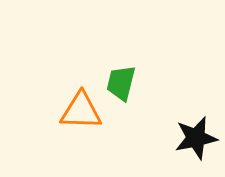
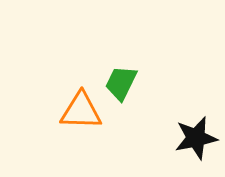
green trapezoid: rotated 12 degrees clockwise
